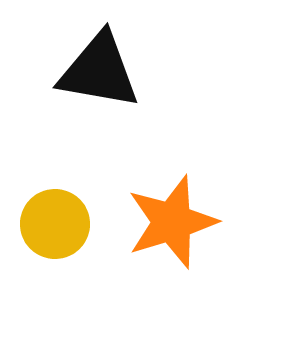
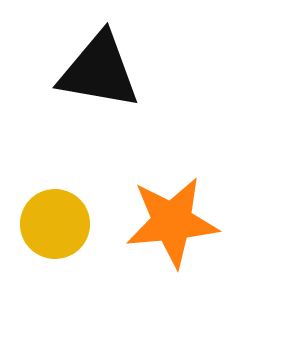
orange star: rotated 12 degrees clockwise
